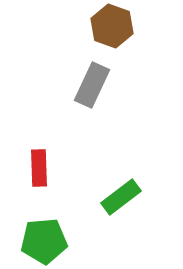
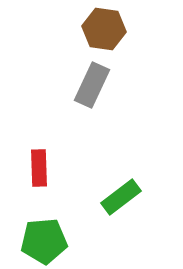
brown hexagon: moved 8 px left, 3 px down; rotated 12 degrees counterclockwise
